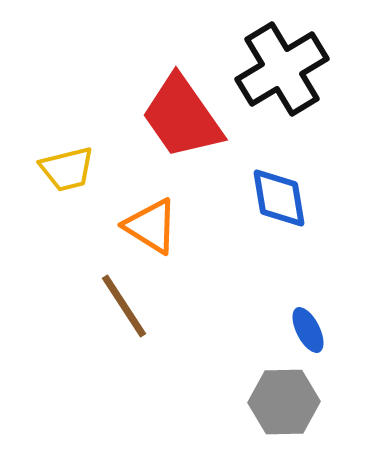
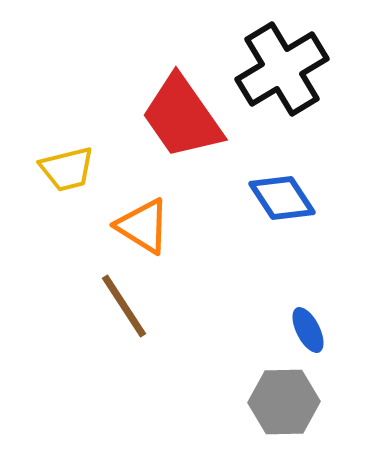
blue diamond: moved 3 px right; rotated 24 degrees counterclockwise
orange triangle: moved 8 px left
